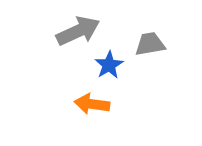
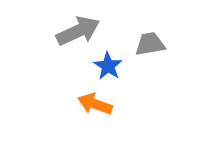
blue star: moved 1 px left, 1 px down; rotated 8 degrees counterclockwise
orange arrow: moved 3 px right; rotated 12 degrees clockwise
